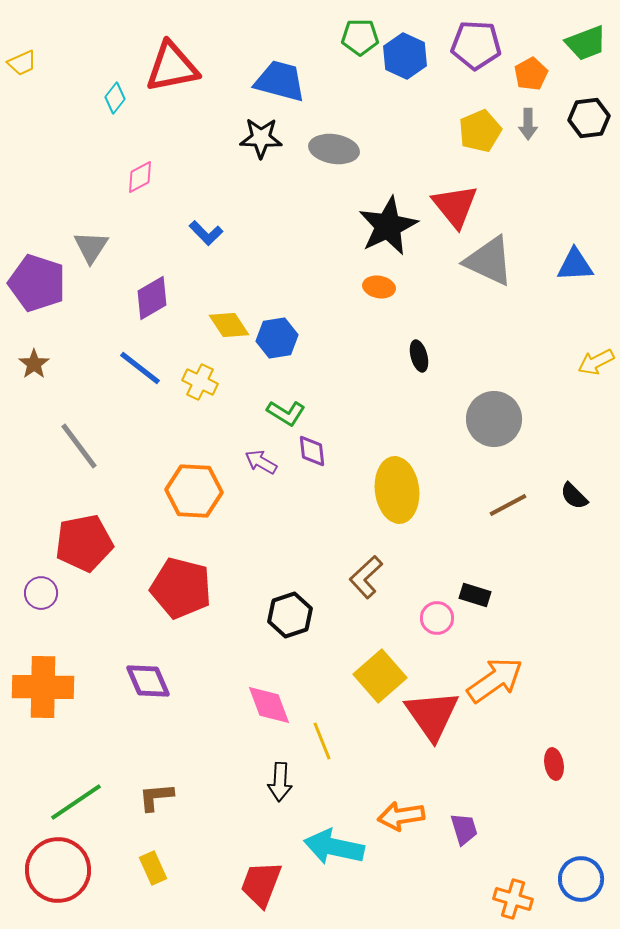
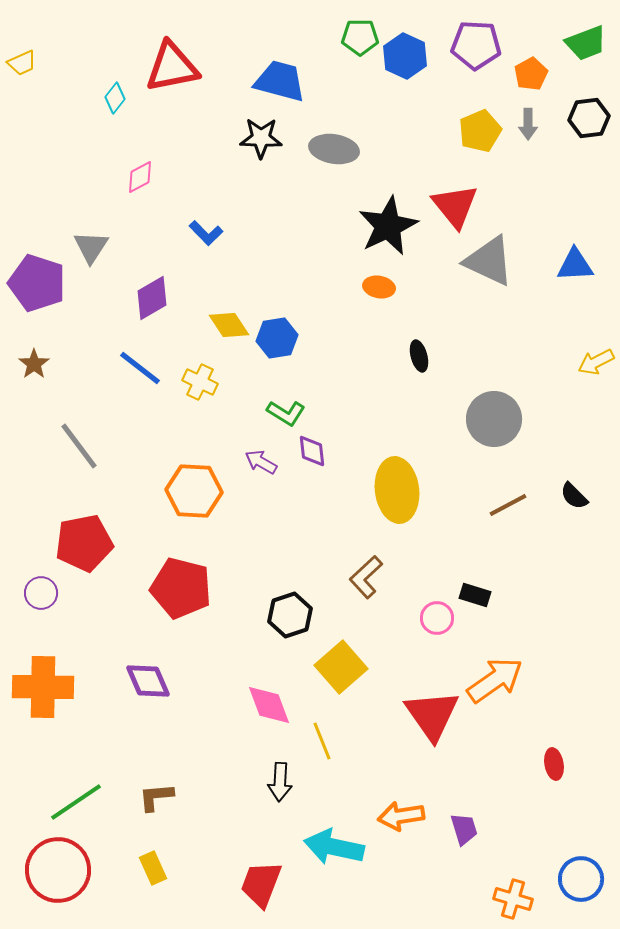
yellow square at (380, 676): moved 39 px left, 9 px up
